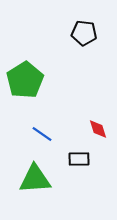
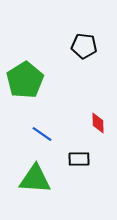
black pentagon: moved 13 px down
red diamond: moved 6 px up; rotated 15 degrees clockwise
green triangle: rotated 8 degrees clockwise
